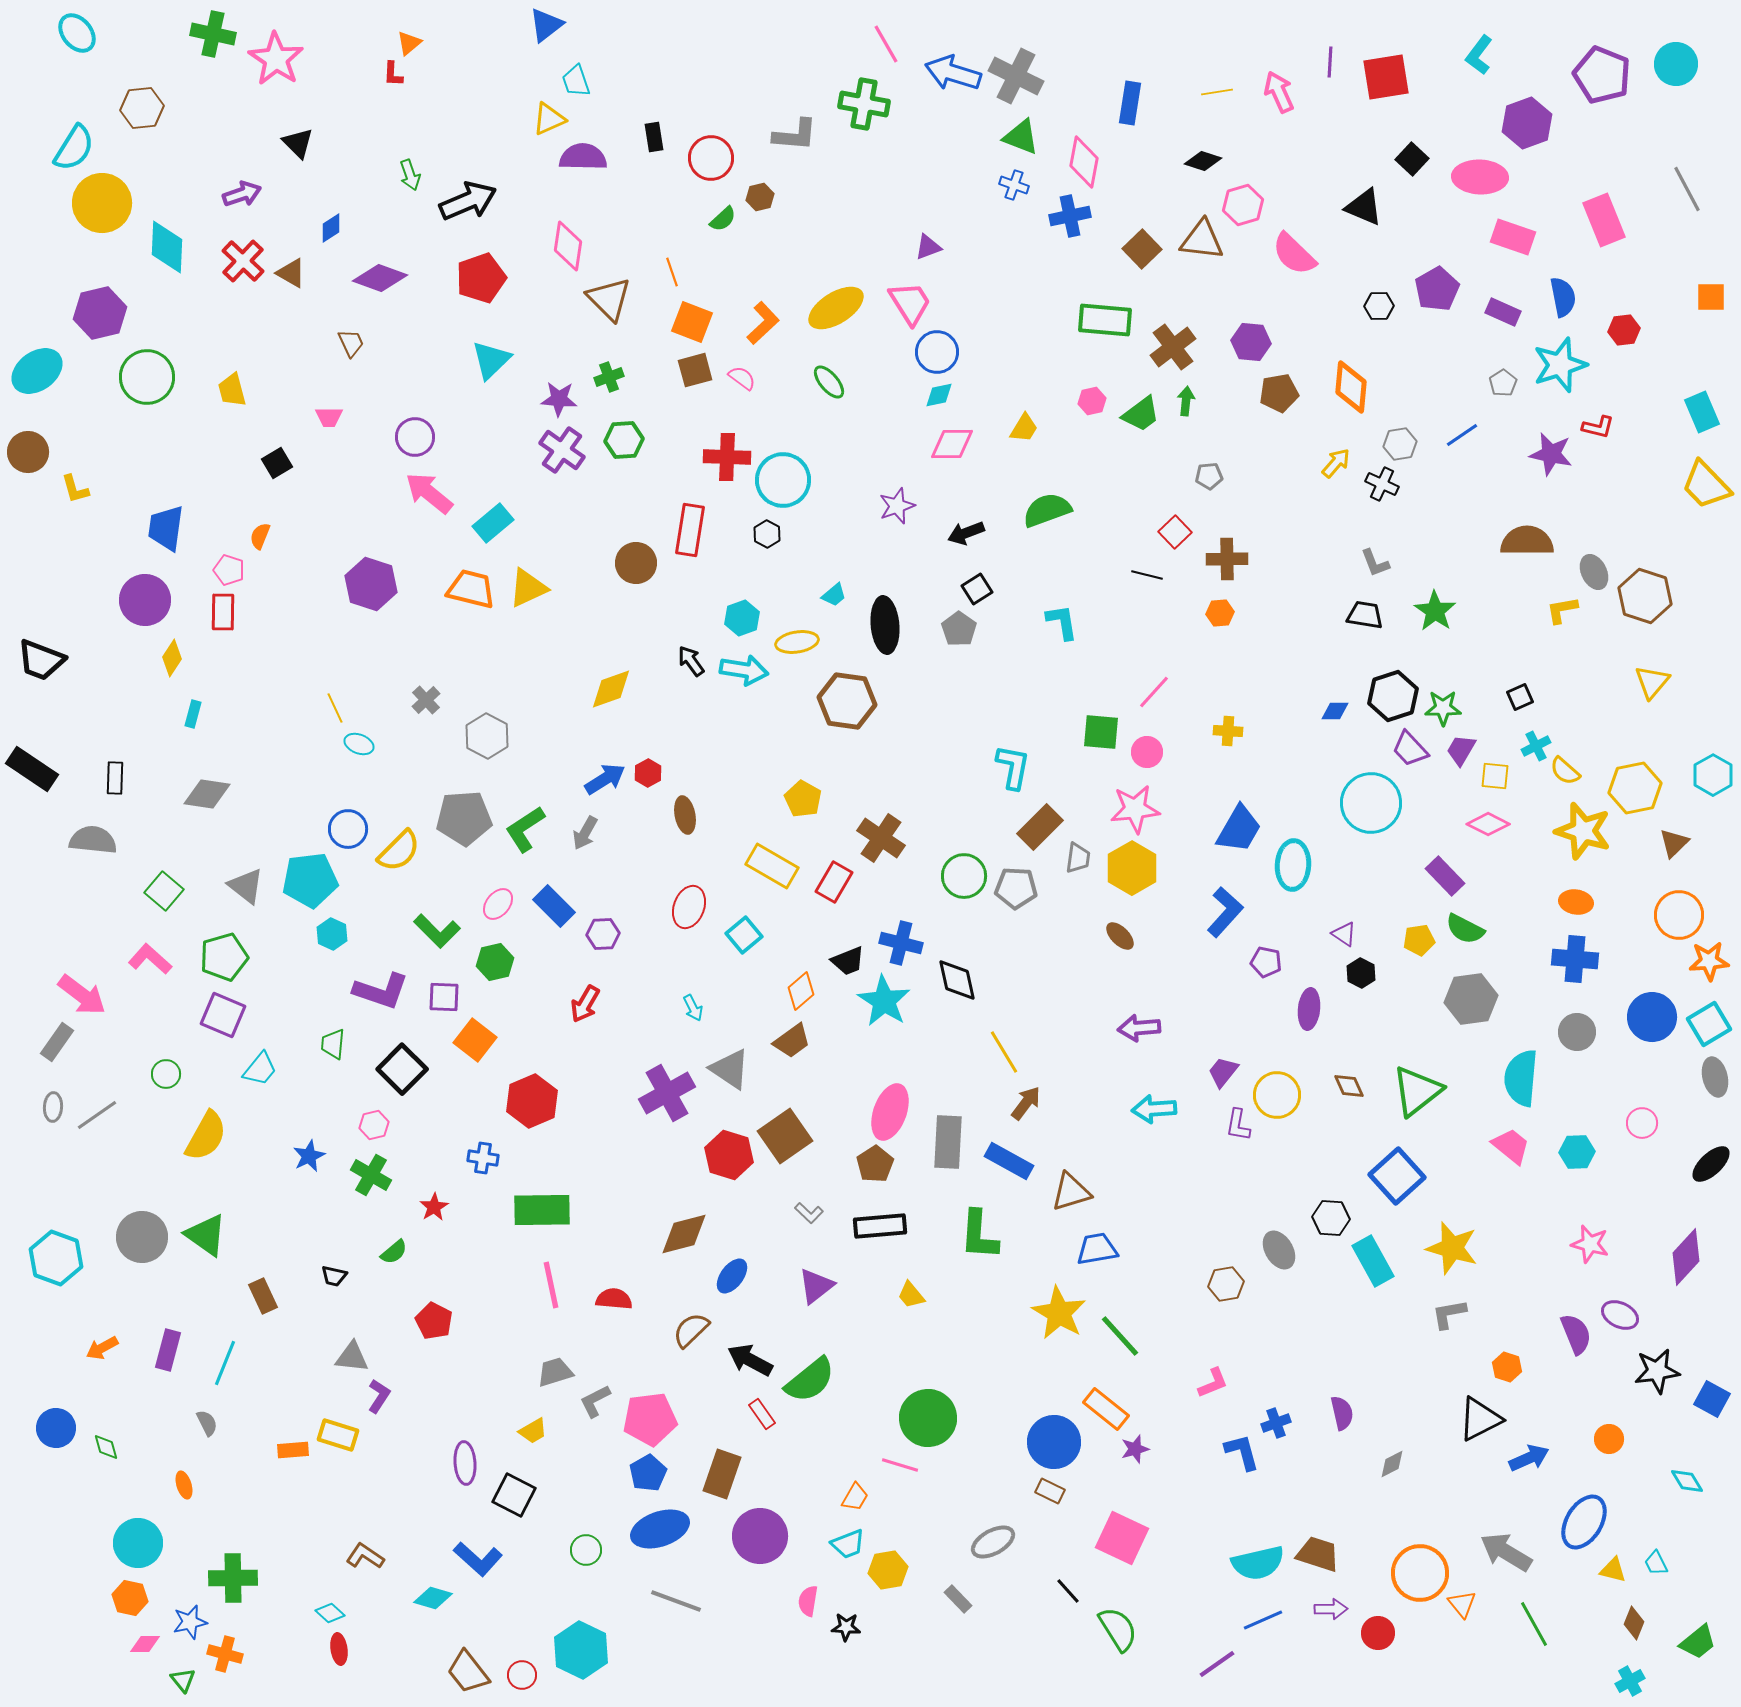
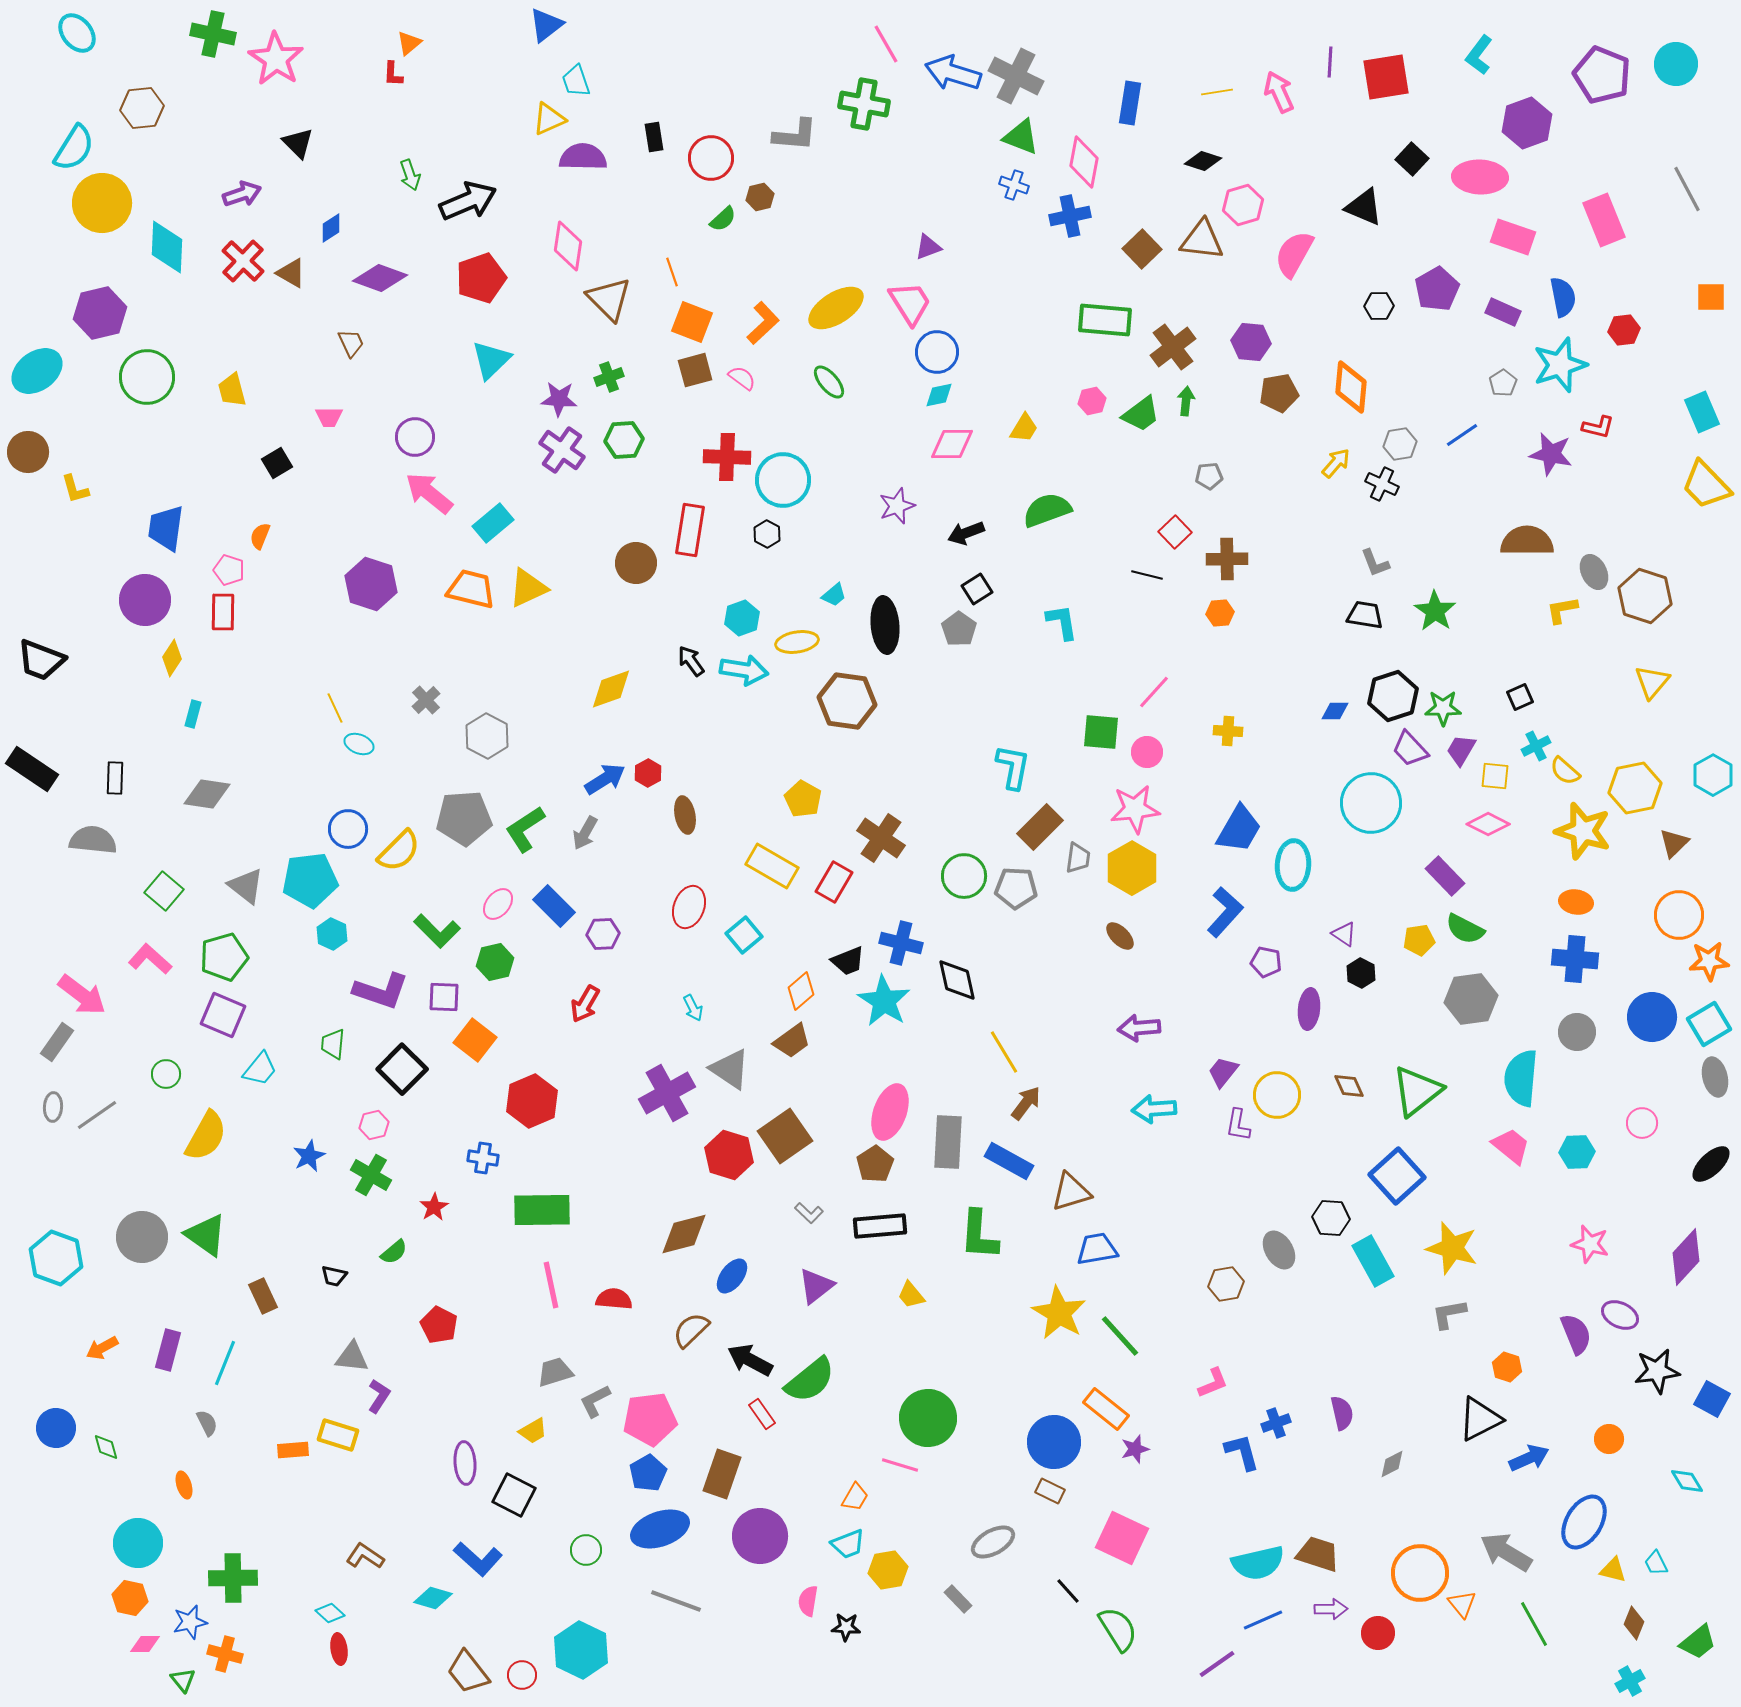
pink semicircle at (1294, 254): rotated 75 degrees clockwise
red pentagon at (434, 1321): moved 5 px right, 4 px down
